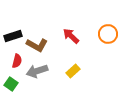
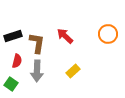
red arrow: moved 6 px left
brown L-shape: moved 2 px up; rotated 110 degrees counterclockwise
gray arrow: rotated 70 degrees counterclockwise
